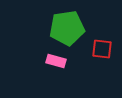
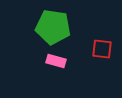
green pentagon: moved 14 px left, 1 px up; rotated 16 degrees clockwise
